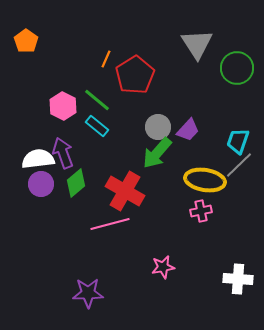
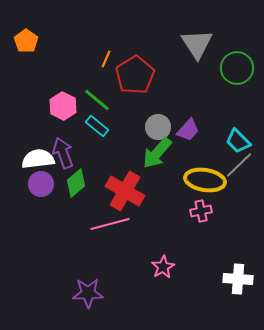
cyan trapezoid: rotated 64 degrees counterclockwise
pink star: rotated 20 degrees counterclockwise
